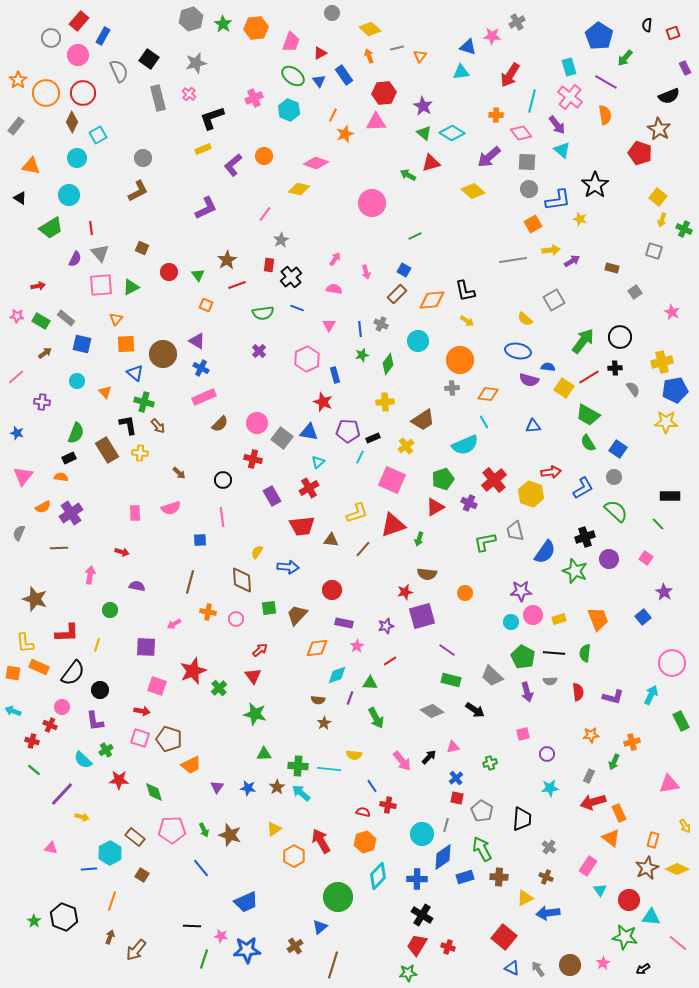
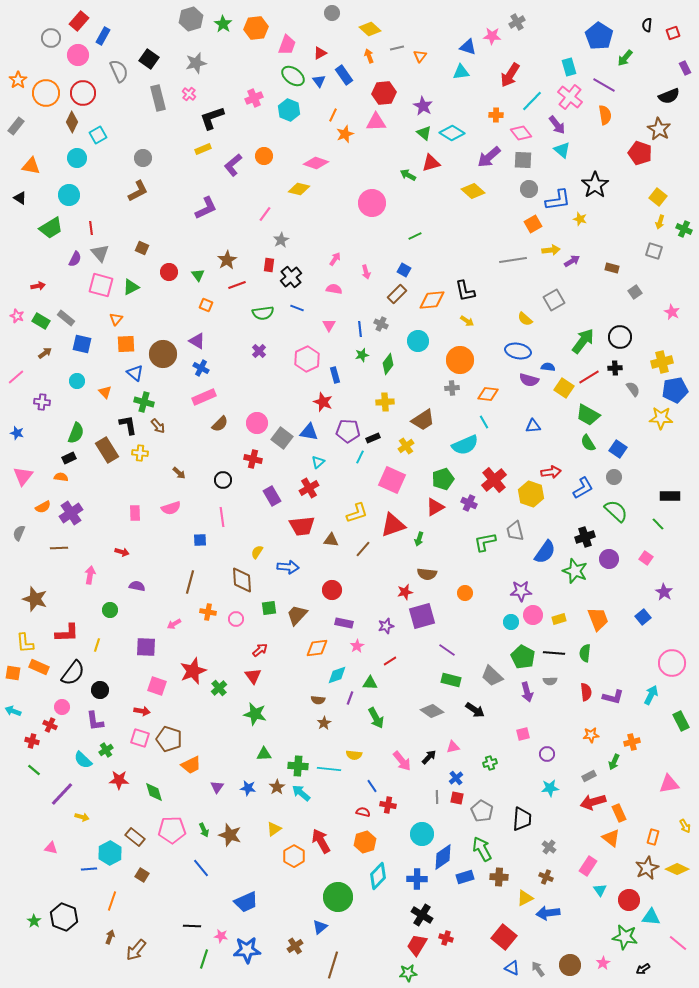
pink trapezoid at (291, 42): moved 4 px left, 3 px down
purple line at (606, 82): moved 2 px left, 3 px down
cyan line at (532, 101): rotated 30 degrees clockwise
gray square at (527, 162): moved 4 px left, 2 px up
yellow arrow at (662, 220): moved 2 px left, 2 px down
pink square at (101, 285): rotated 20 degrees clockwise
pink star at (17, 316): rotated 16 degrees clockwise
yellow star at (666, 422): moved 5 px left, 4 px up
red semicircle at (578, 692): moved 8 px right
gray rectangle at (589, 776): rotated 40 degrees clockwise
gray line at (446, 825): moved 9 px left, 28 px up; rotated 16 degrees counterclockwise
orange rectangle at (653, 840): moved 3 px up
red cross at (448, 947): moved 2 px left, 9 px up
